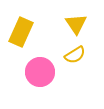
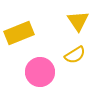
yellow triangle: moved 2 px right, 3 px up
yellow rectangle: moved 2 px left, 1 px down; rotated 44 degrees clockwise
